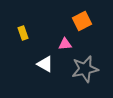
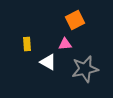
orange square: moved 7 px left, 1 px up
yellow rectangle: moved 4 px right, 11 px down; rotated 16 degrees clockwise
white triangle: moved 3 px right, 2 px up
